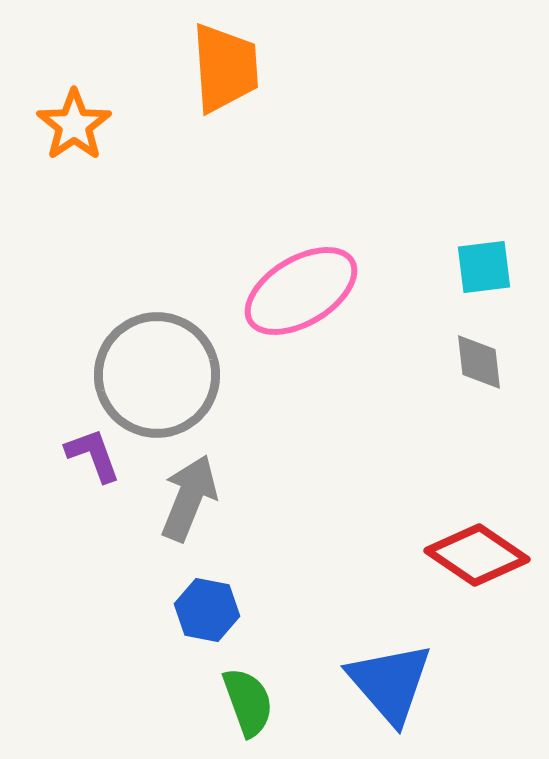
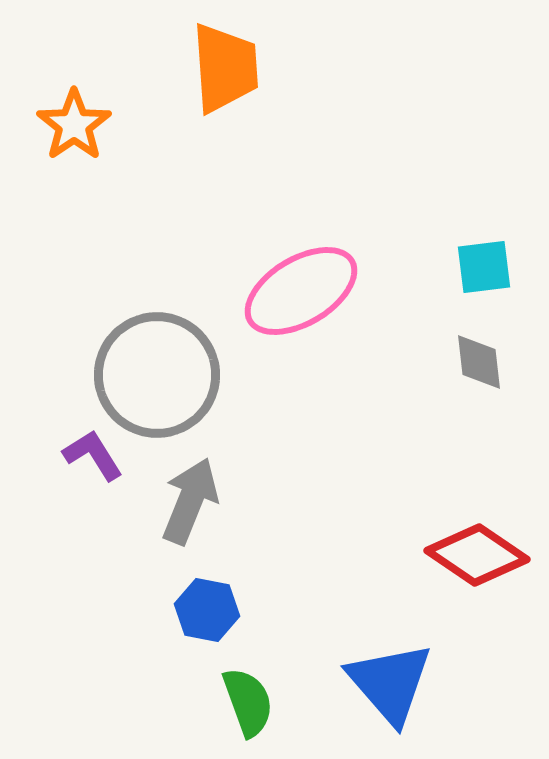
purple L-shape: rotated 12 degrees counterclockwise
gray arrow: moved 1 px right, 3 px down
